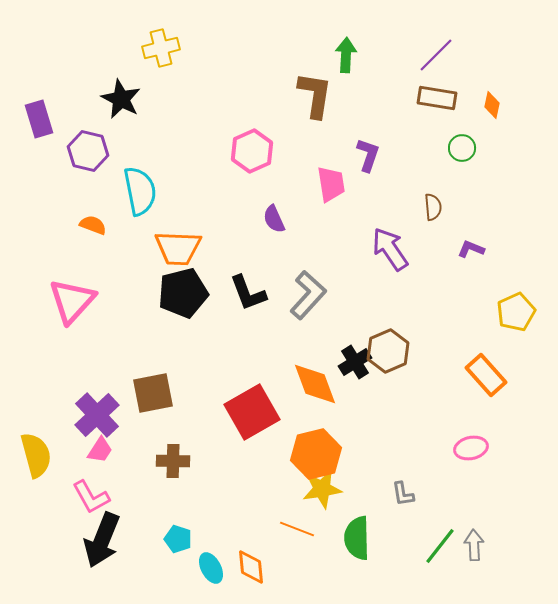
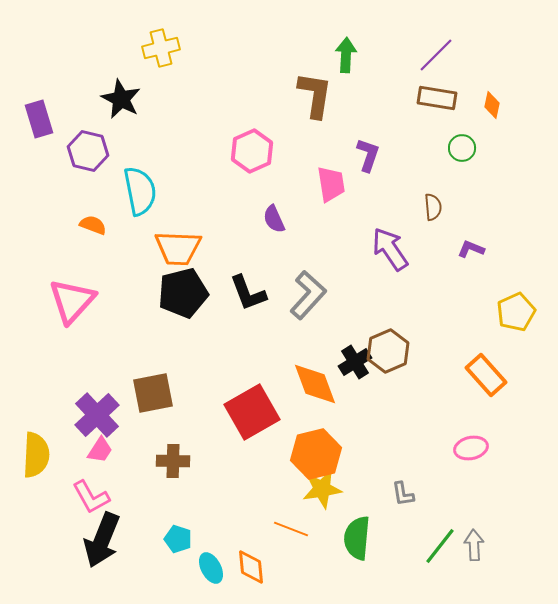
yellow semicircle at (36, 455): rotated 18 degrees clockwise
orange line at (297, 529): moved 6 px left
green semicircle at (357, 538): rotated 6 degrees clockwise
